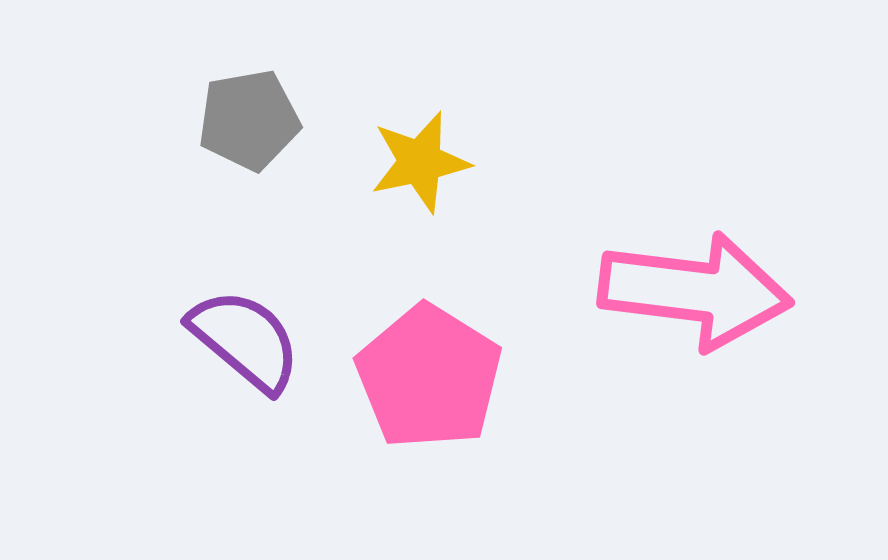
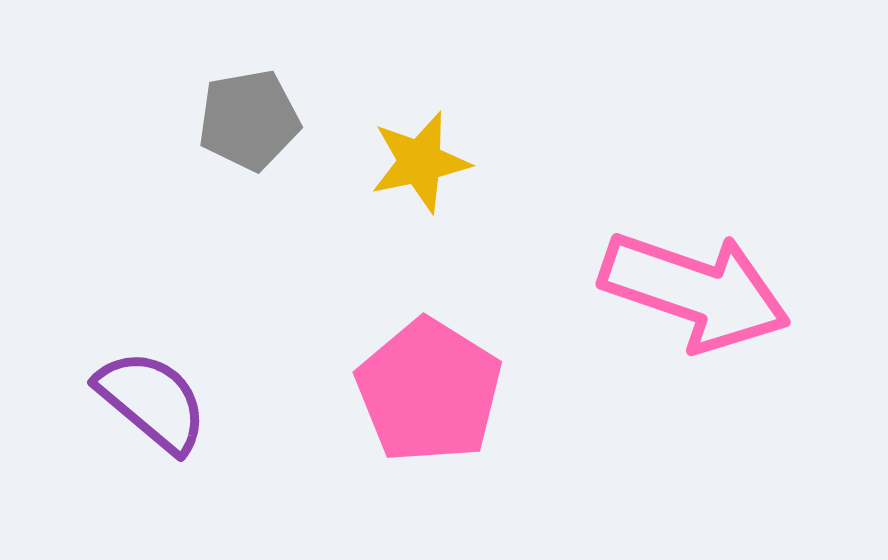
pink arrow: rotated 12 degrees clockwise
purple semicircle: moved 93 px left, 61 px down
pink pentagon: moved 14 px down
